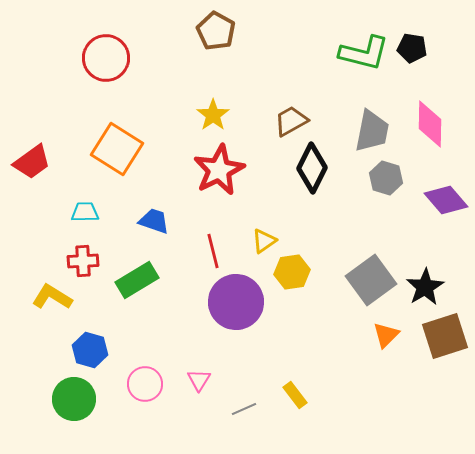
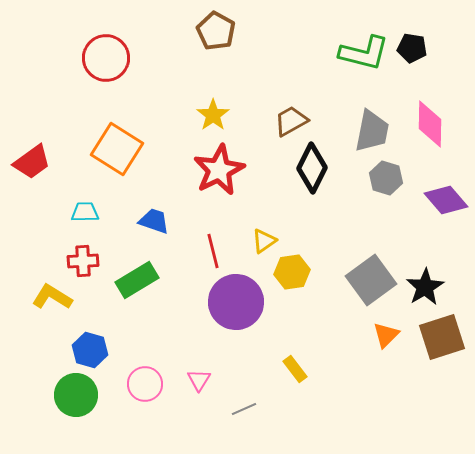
brown square: moved 3 px left, 1 px down
yellow rectangle: moved 26 px up
green circle: moved 2 px right, 4 px up
